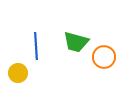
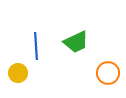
green trapezoid: rotated 40 degrees counterclockwise
orange circle: moved 4 px right, 16 px down
